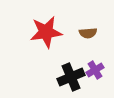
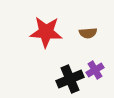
red star: rotated 12 degrees clockwise
black cross: moved 1 px left, 2 px down
